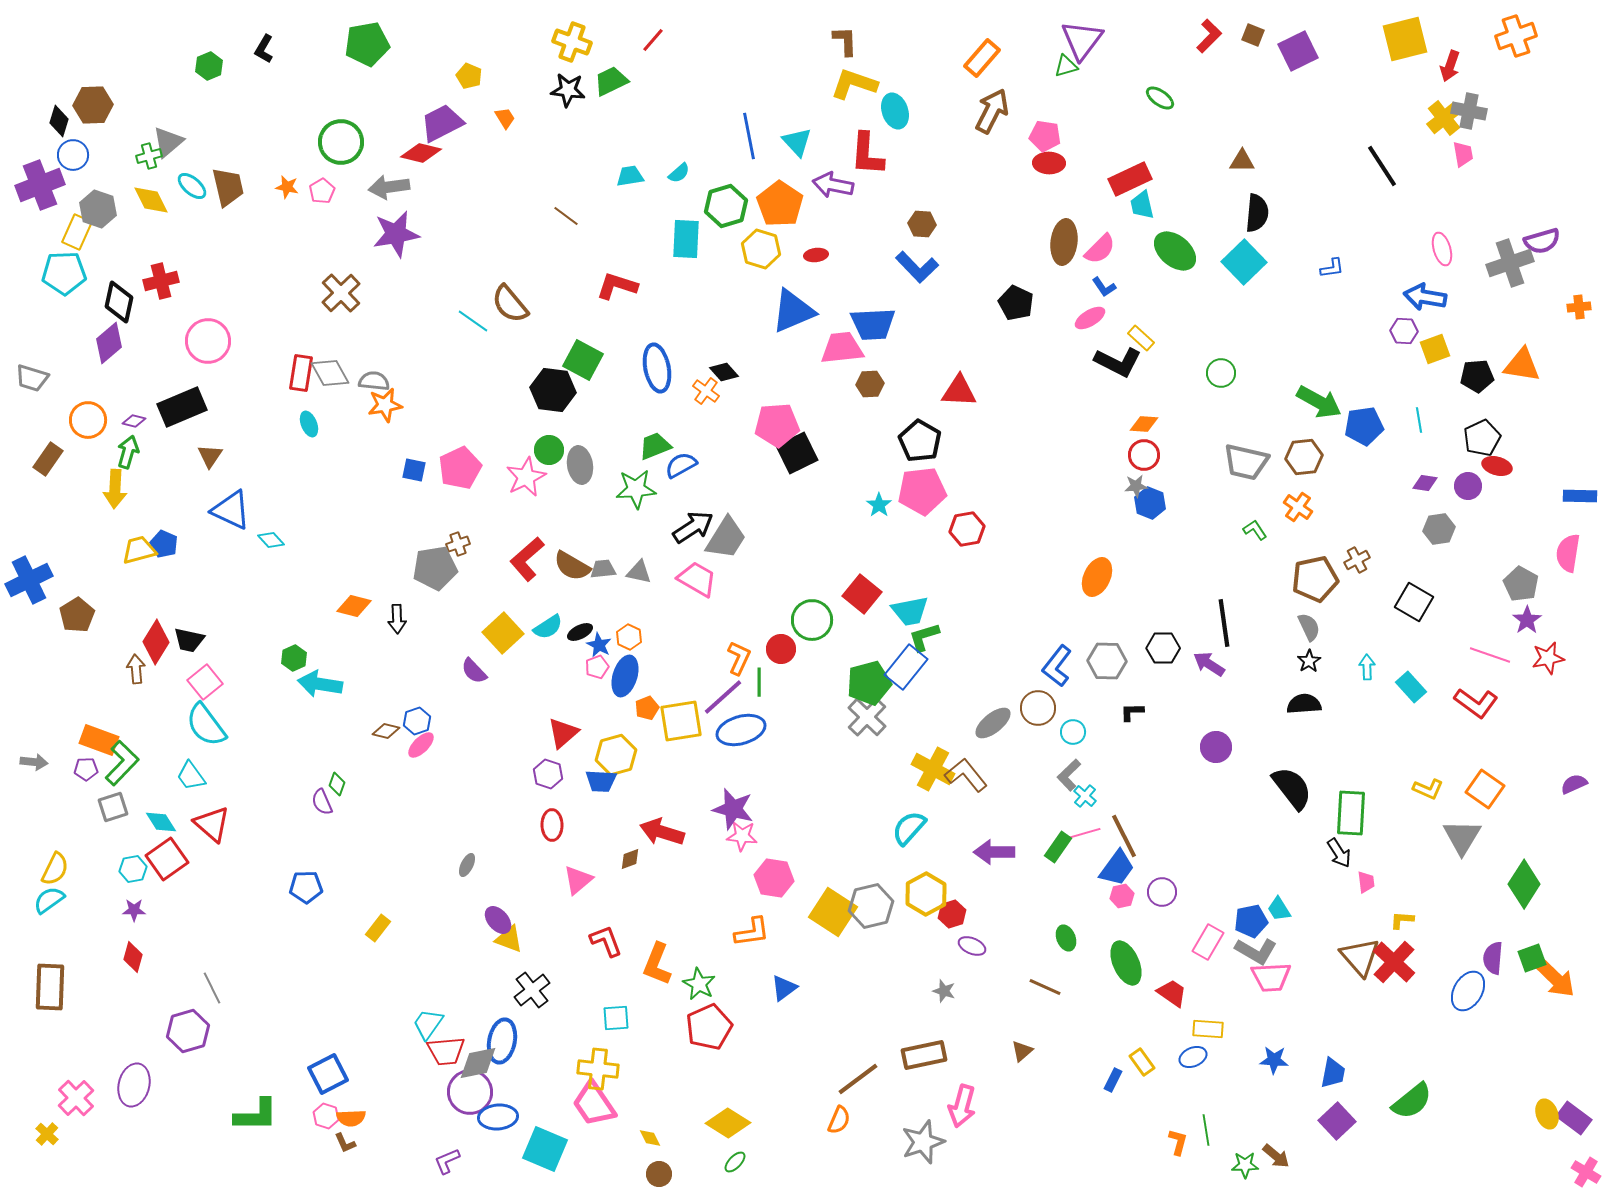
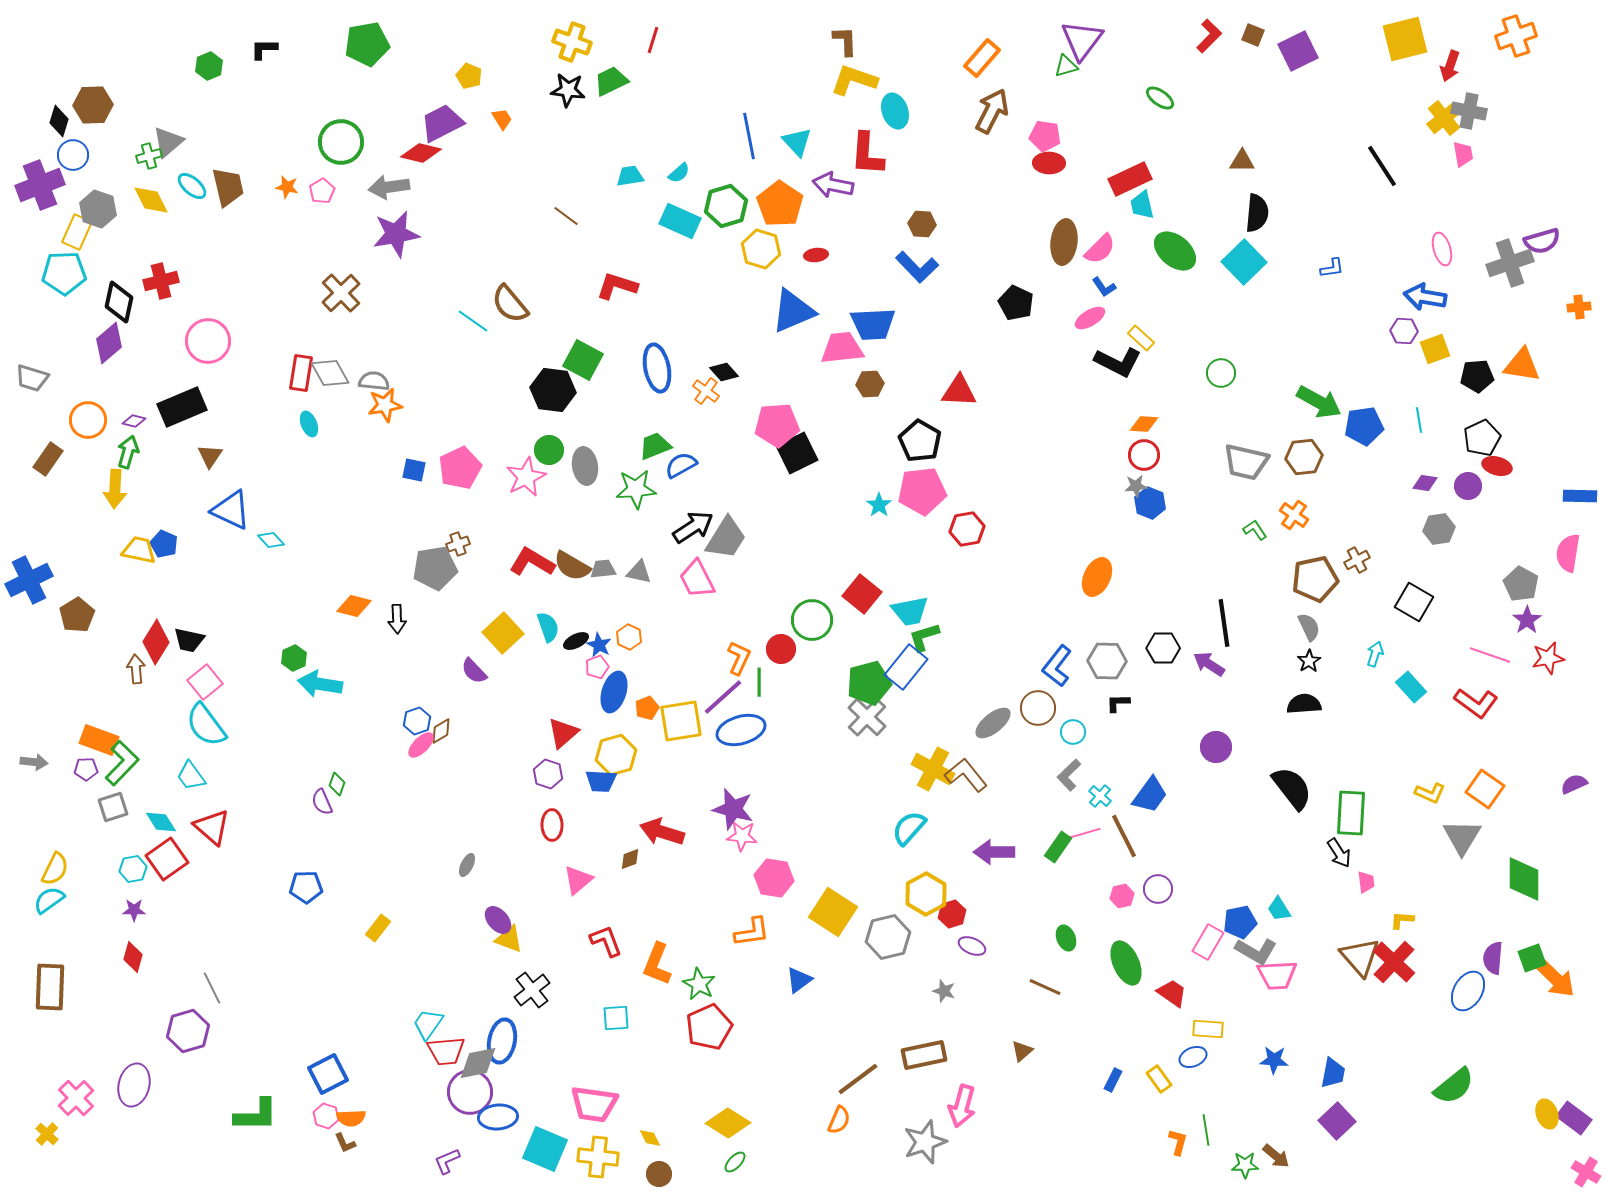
red line at (653, 40): rotated 24 degrees counterclockwise
black L-shape at (264, 49): rotated 60 degrees clockwise
yellow L-shape at (854, 84): moved 4 px up
orange trapezoid at (505, 118): moved 3 px left, 1 px down
cyan rectangle at (686, 239): moved 6 px left, 18 px up; rotated 69 degrees counterclockwise
gray ellipse at (580, 465): moved 5 px right, 1 px down
orange cross at (1298, 507): moved 4 px left, 8 px down
yellow trapezoid at (139, 550): rotated 27 degrees clockwise
red L-shape at (527, 559): moved 5 px right, 3 px down; rotated 72 degrees clockwise
pink trapezoid at (697, 579): rotated 147 degrees counterclockwise
cyan semicircle at (548, 627): rotated 76 degrees counterclockwise
black ellipse at (580, 632): moved 4 px left, 9 px down
cyan arrow at (1367, 667): moved 8 px right, 13 px up; rotated 20 degrees clockwise
blue ellipse at (625, 676): moved 11 px left, 16 px down
black L-shape at (1132, 712): moved 14 px left, 9 px up
brown diamond at (386, 731): moved 55 px right; rotated 44 degrees counterclockwise
yellow L-shape at (1428, 789): moved 2 px right, 4 px down
cyan cross at (1085, 796): moved 15 px right
red triangle at (212, 824): moved 3 px down
blue trapezoid at (1117, 868): moved 33 px right, 73 px up
green diamond at (1524, 884): moved 5 px up; rotated 33 degrees counterclockwise
purple circle at (1162, 892): moved 4 px left, 3 px up
gray hexagon at (871, 906): moved 17 px right, 31 px down
blue pentagon at (1251, 921): moved 11 px left, 1 px down
pink trapezoid at (1271, 977): moved 6 px right, 2 px up
blue triangle at (784, 988): moved 15 px right, 8 px up
yellow rectangle at (1142, 1062): moved 17 px right, 17 px down
yellow cross at (598, 1069): moved 88 px down
green semicircle at (1412, 1101): moved 42 px right, 15 px up
pink trapezoid at (594, 1104): rotated 48 degrees counterclockwise
gray star at (923, 1142): moved 2 px right
